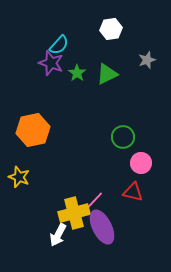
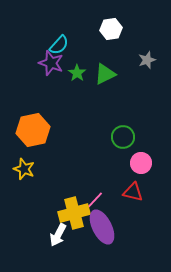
green triangle: moved 2 px left
yellow star: moved 5 px right, 8 px up
